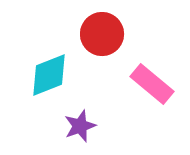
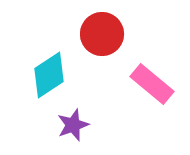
cyan diamond: rotated 12 degrees counterclockwise
purple star: moved 7 px left, 1 px up
